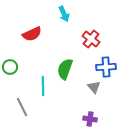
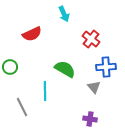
green semicircle: rotated 100 degrees clockwise
cyan line: moved 2 px right, 5 px down
